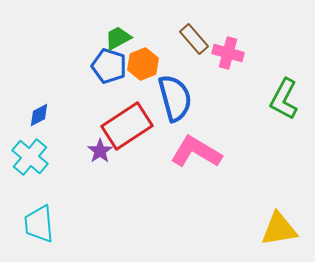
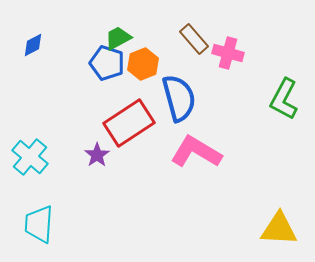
blue pentagon: moved 2 px left, 3 px up
blue semicircle: moved 4 px right
blue diamond: moved 6 px left, 70 px up
red rectangle: moved 2 px right, 3 px up
purple star: moved 3 px left, 4 px down
cyan trapezoid: rotated 9 degrees clockwise
yellow triangle: rotated 12 degrees clockwise
